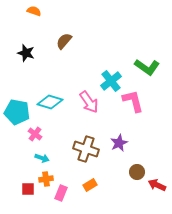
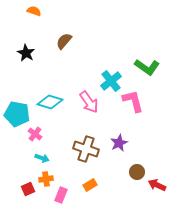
black star: rotated 12 degrees clockwise
cyan pentagon: moved 2 px down
red square: rotated 24 degrees counterclockwise
pink rectangle: moved 2 px down
